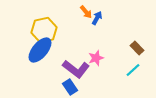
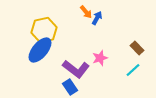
pink star: moved 4 px right
